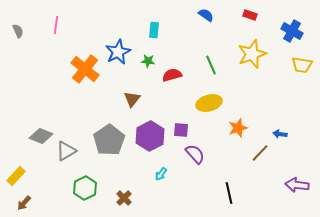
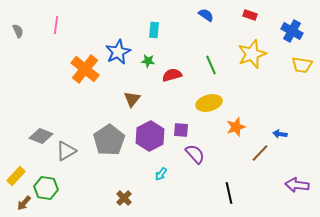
orange star: moved 2 px left, 1 px up
green hexagon: moved 39 px left; rotated 25 degrees counterclockwise
